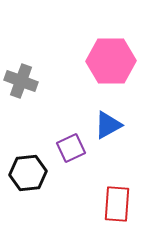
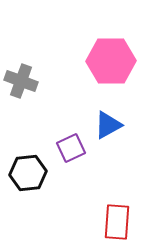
red rectangle: moved 18 px down
